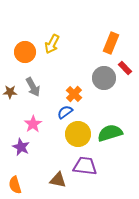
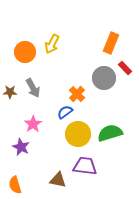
gray arrow: moved 1 px down
orange cross: moved 3 px right
